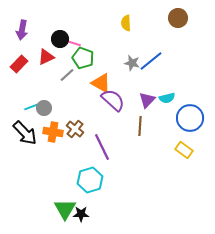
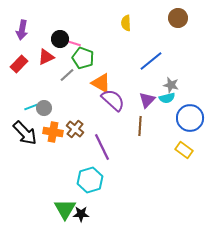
gray star: moved 39 px right, 22 px down
